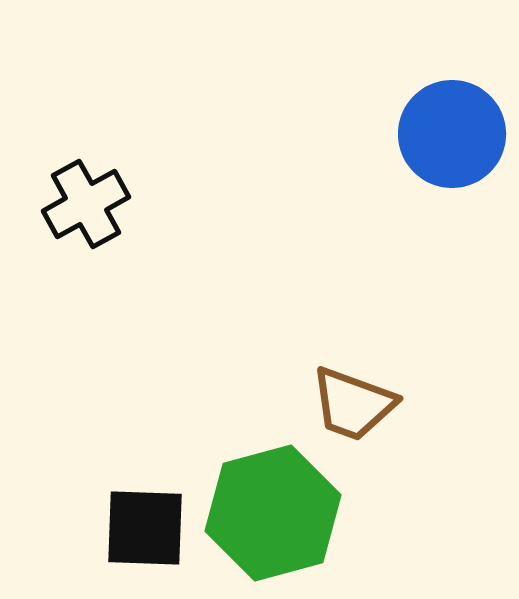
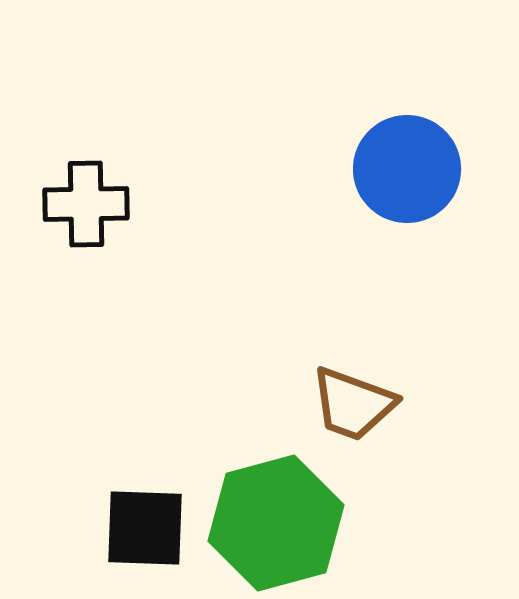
blue circle: moved 45 px left, 35 px down
black cross: rotated 28 degrees clockwise
green hexagon: moved 3 px right, 10 px down
